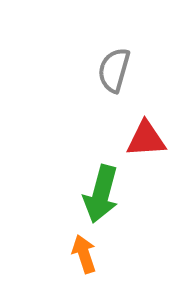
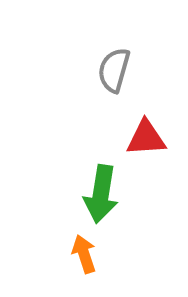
red triangle: moved 1 px up
green arrow: rotated 6 degrees counterclockwise
